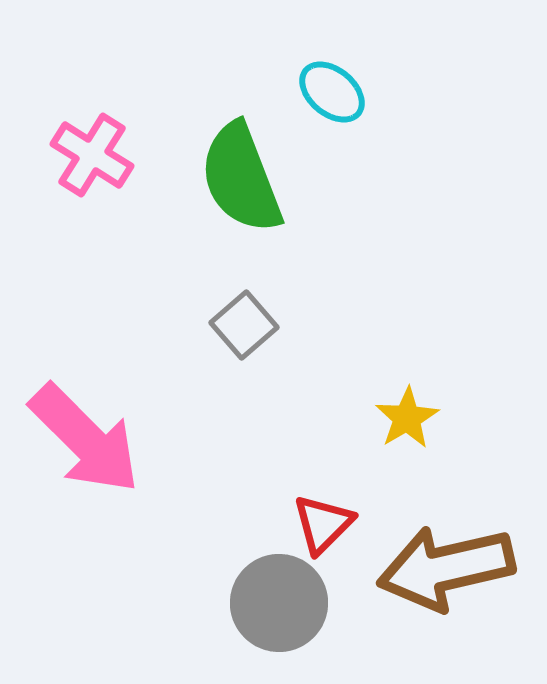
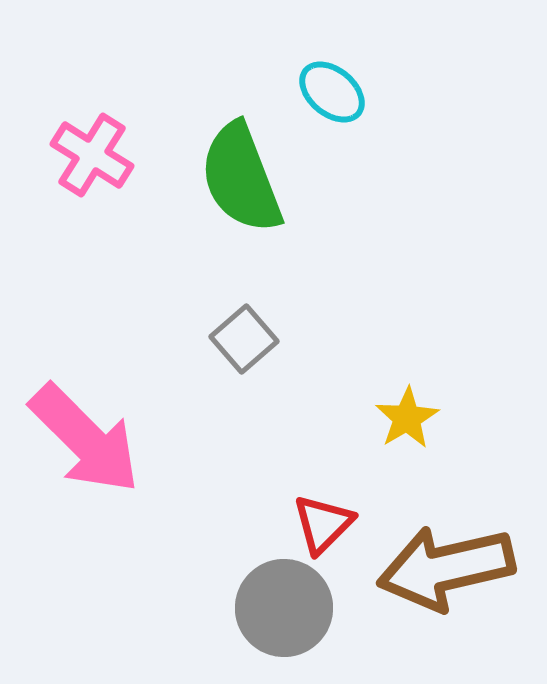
gray square: moved 14 px down
gray circle: moved 5 px right, 5 px down
